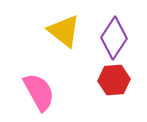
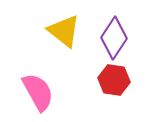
red hexagon: rotated 12 degrees clockwise
pink semicircle: moved 1 px left
